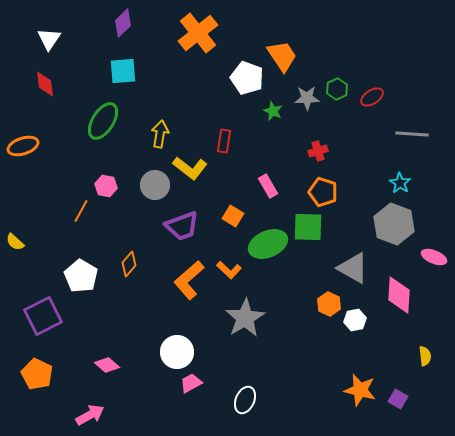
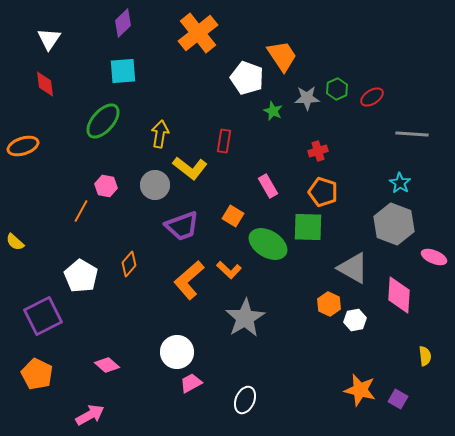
green ellipse at (103, 121): rotated 9 degrees clockwise
green ellipse at (268, 244): rotated 54 degrees clockwise
